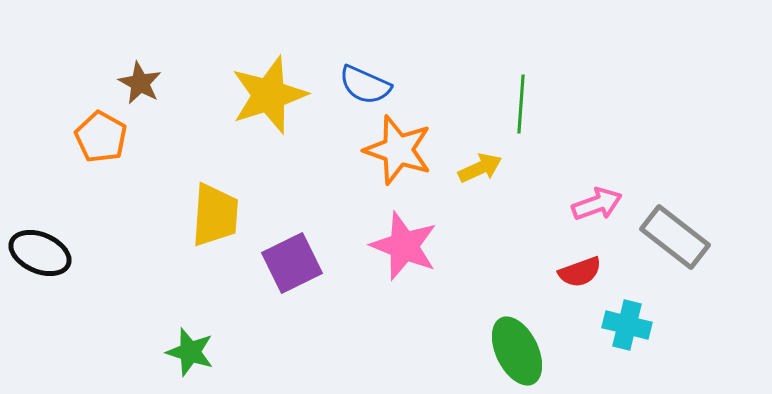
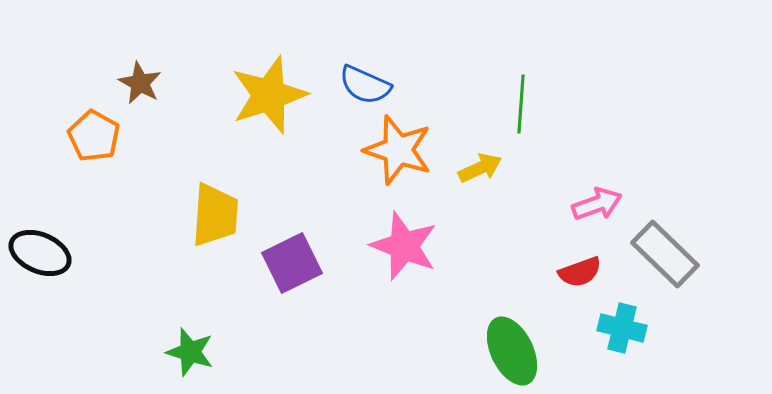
orange pentagon: moved 7 px left, 1 px up
gray rectangle: moved 10 px left, 17 px down; rotated 6 degrees clockwise
cyan cross: moved 5 px left, 3 px down
green ellipse: moved 5 px left
